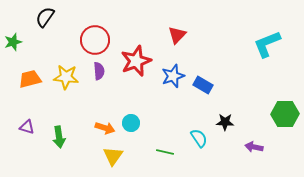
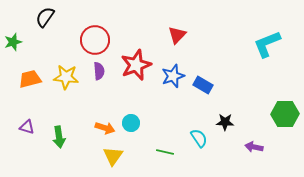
red star: moved 4 px down
